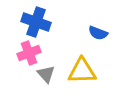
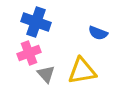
yellow triangle: rotated 8 degrees counterclockwise
